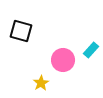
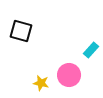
pink circle: moved 6 px right, 15 px down
yellow star: rotated 28 degrees counterclockwise
